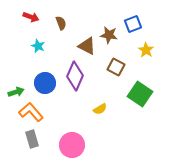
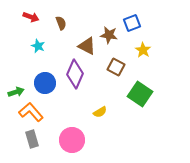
blue square: moved 1 px left, 1 px up
yellow star: moved 3 px left
purple diamond: moved 2 px up
yellow semicircle: moved 3 px down
pink circle: moved 5 px up
